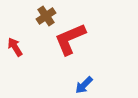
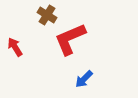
brown cross: moved 1 px right, 1 px up; rotated 24 degrees counterclockwise
blue arrow: moved 6 px up
